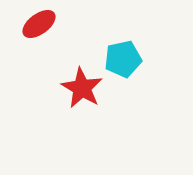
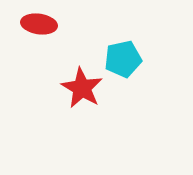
red ellipse: rotated 44 degrees clockwise
